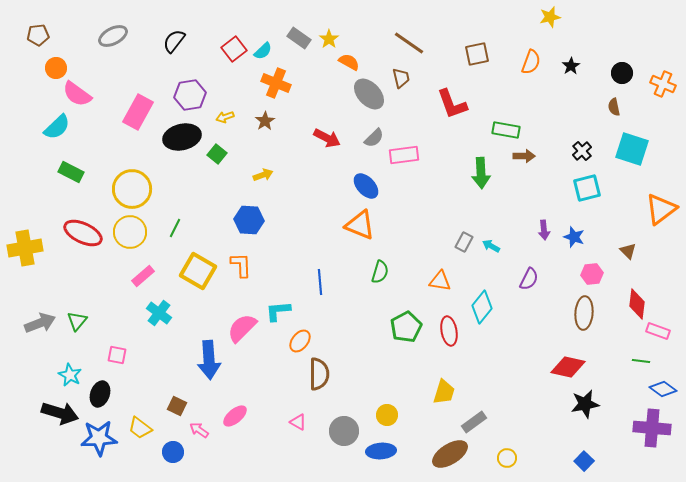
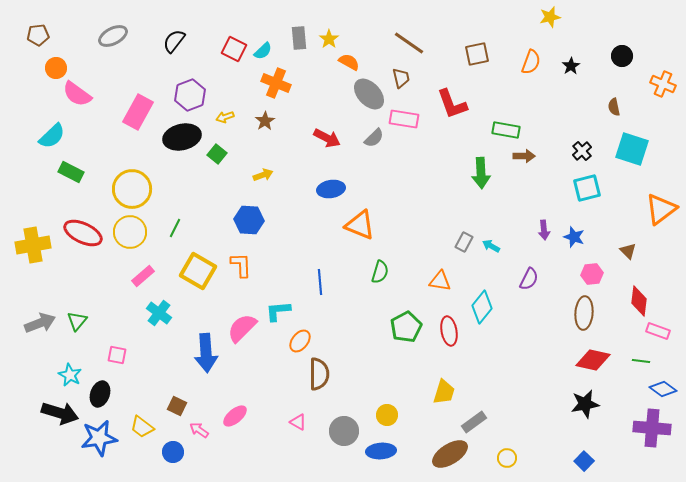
gray rectangle at (299, 38): rotated 50 degrees clockwise
red square at (234, 49): rotated 25 degrees counterclockwise
black circle at (622, 73): moved 17 px up
purple hexagon at (190, 95): rotated 12 degrees counterclockwise
cyan semicircle at (57, 127): moved 5 px left, 9 px down
pink rectangle at (404, 155): moved 36 px up; rotated 16 degrees clockwise
blue ellipse at (366, 186): moved 35 px left, 3 px down; rotated 56 degrees counterclockwise
yellow cross at (25, 248): moved 8 px right, 3 px up
red diamond at (637, 304): moved 2 px right, 3 px up
blue arrow at (209, 360): moved 3 px left, 7 px up
red diamond at (568, 367): moved 25 px right, 7 px up
yellow trapezoid at (140, 428): moved 2 px right, 1 px up
blue star at (99, 438): rotated 6 degrees counterclockwise
